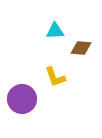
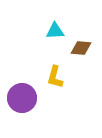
yellow L-shape: rotated 35 degrees clockwise
purple circle: moved 1 px up
